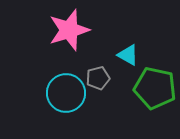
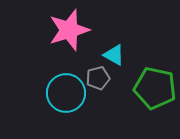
cyan triangle: moved 14 px left
